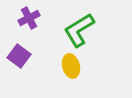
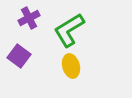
green L-shape: moved 10 px left
